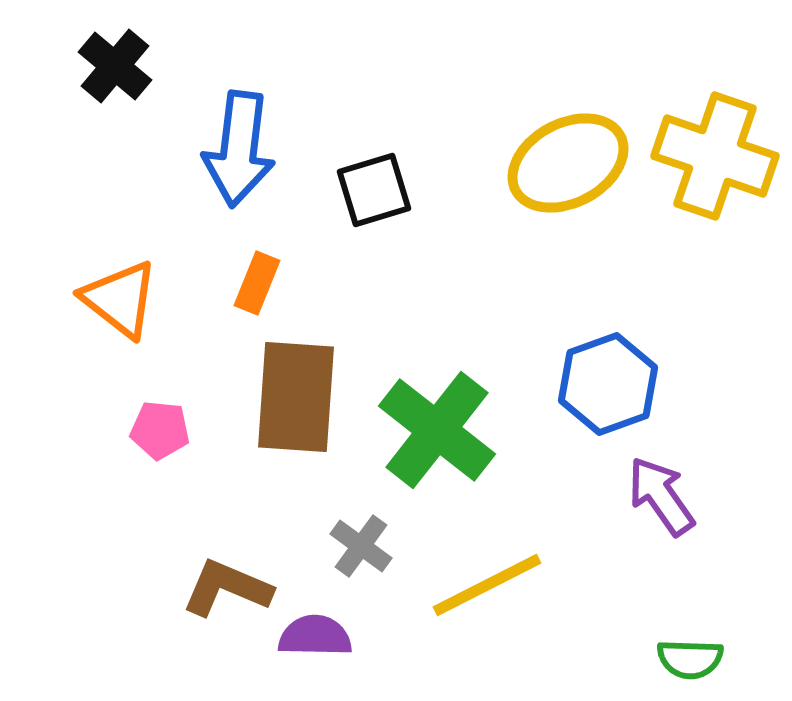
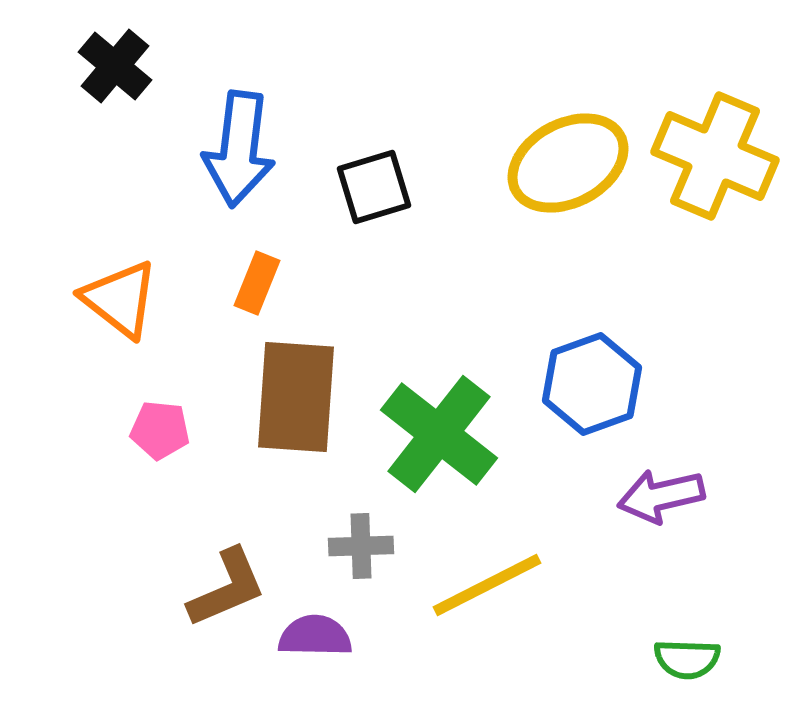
yellow cross: rotated 4 degrees clockwise
black square: moved 3 px up
blue hexagon: moved 16 px left
green cross: moved 2 px right, 4 px down
purple arrow: rotated 68 degrees counterclockwise
gray cross: rotated 38 degrees counterclockwise
brown L-shape: rotated 134 degrees clockwise
green semicircle: moved 3 px left
